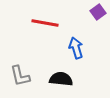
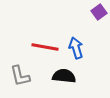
purple square: moved 1 px right
red line: moved 24 px down
black semicircle: moved 3 px right, 3 px up
